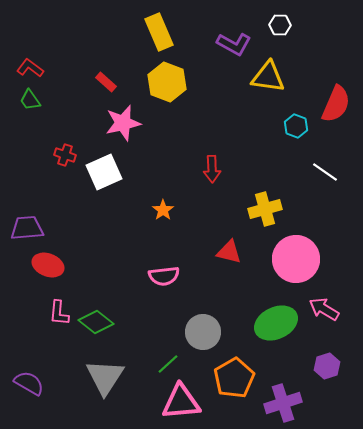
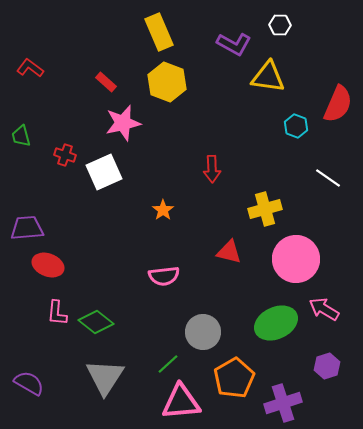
green trapezoid: moved 9 px left, 36 px down; rotated 20 degrees clockwise
red semicircle: moved 2 px right
white line: moved 3 px right, 6 px down
pink L-shape: moved 2 px left
